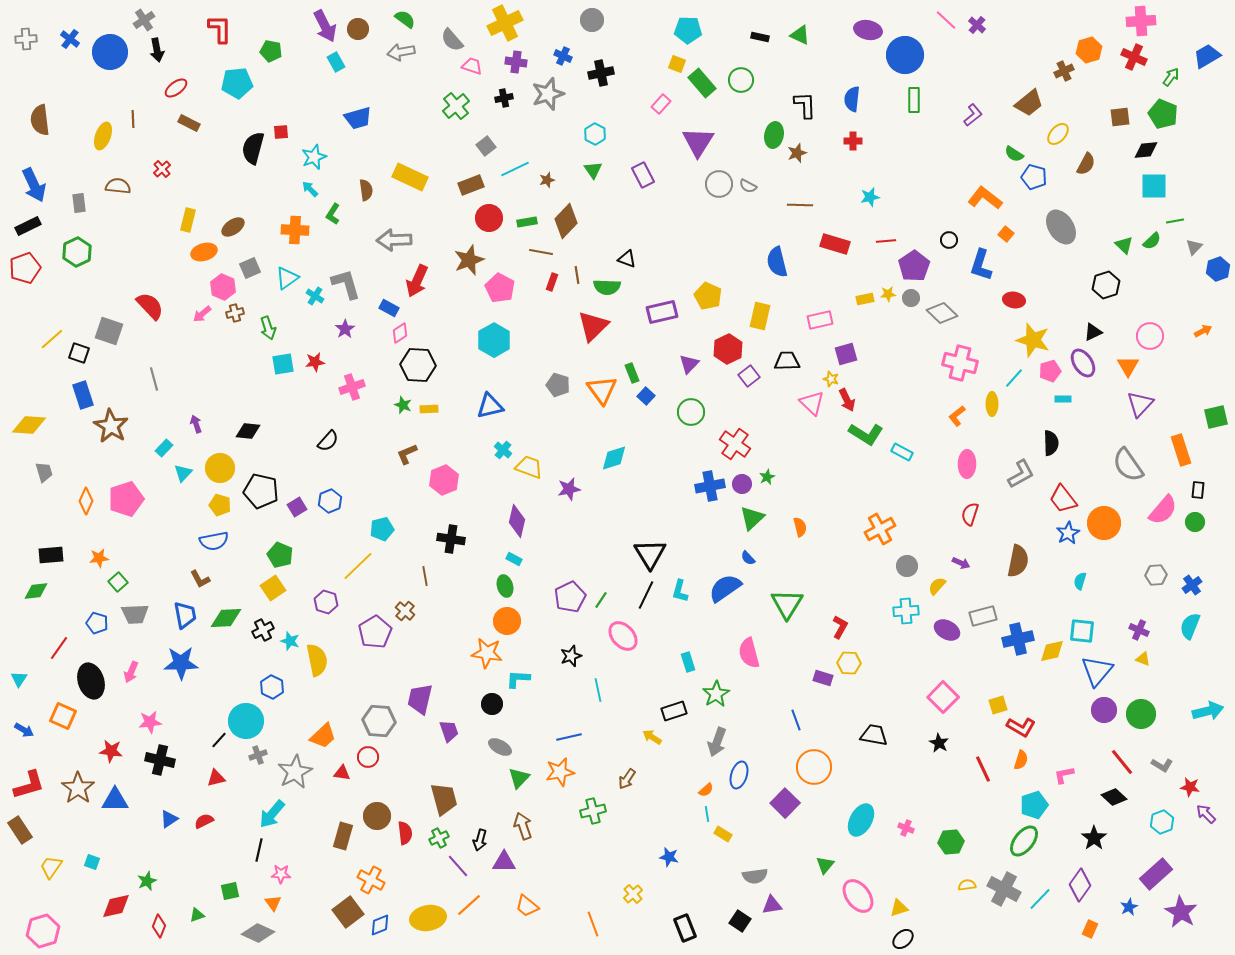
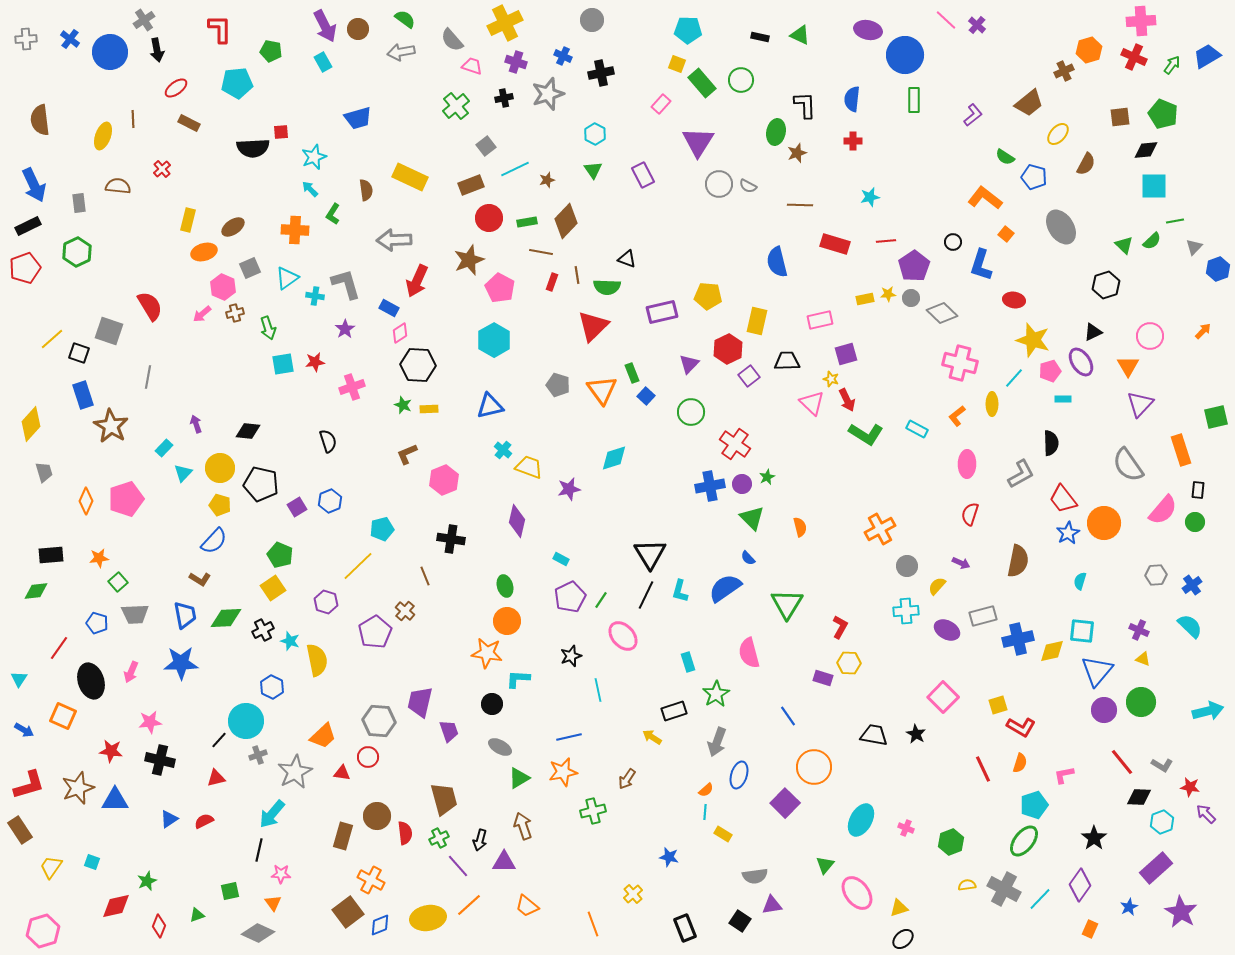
cyan rectangle at (336, 62): moved 13 px left
purple cross at (516, 62): rotated 10 degrees clockwise
green arrow at (1171, 77): moved 1 px right, 12 px up
green ellipse at (774, 135): moved 2 px right, 3 px up
black semicircle at (253, 148): rotated 108 degrees counterclockwise
green semicircle at (1014, 154): moved 9 px left, 3 px down
black circle at (949, 240): moved 4 px right, 2 px down
cyan cross at (315, 296): rotated 24 degrees counterclockwise
yellow pentagon at (708, 296): rotated 20 degrees counterclockwise
red semicircle at (150, 306): rotated 12 degrees clockwise
yellow rectangle at (760, 316): moved 3 px left, 5 px down
orange arrow at (1203, 331): rotated 18 degrees counterclockwise
purple ellipse at (1083, 363): moved 2 px left, 1 px up
gray line at (154, 379): moved 6 px left, 2 px up; rotated 25 degrees clockwise
yellow diamond at (29, 425): moved 2 px right, 1 px up; rotated 52 degrees counterclockwise
black semicircle at (328, 441): rotated 60 degrees counterclockwise
cyan rectangle at (902, 452): moved 15 px right, 23 px up
black pentagon at (261, 491): moved 7 px up
green triangle at (752, 518): rotated 32 degrees counterclockwise
blue semicircle at (214, 541): rotated 36 degrees counterclockwise
cyan rectangle at (514, 559): moved 47 px right
brown line at (425, 576): rotated 12 degrees counterclockwise
brown L-shape at (200, 579): rotated 30 degrees counterclockwise
cyan semicircle at (1190, 626): rotated 112 degrees clockwise
purple trapezoid at (420, 699): moved 3 px down
green circle at (1141, 714): moved 12 px up
blue line at (796, 720): moved 8 px left, 4 px up; rotated 15 degrees counterclockwise
black star at (939, 743): moved 23 px left, 9 px up
orange semicircle at (1021, 760): moved 1 px left, 3 px down
orange star at (560, 772): moved 3 px right
green triangle at (519, 778): rotated 15 degrees clockwise
brown star at (78, 788): rotated 16 degrees clockwise
black diamond at (1114, 797): moved 25 px right; rotated 40 degrees counterclockwise
cyan line at (707, 814): moved 2 px left, 2 px up; rotated 14 degrees clockwise
green hexagon at (951, 842): rotated 15 degrees counterclockwise
purple rectangle at (1156, 874): moved 6 px up
pink ellipse at (858, 896): moved 1 px left, 3 px up
